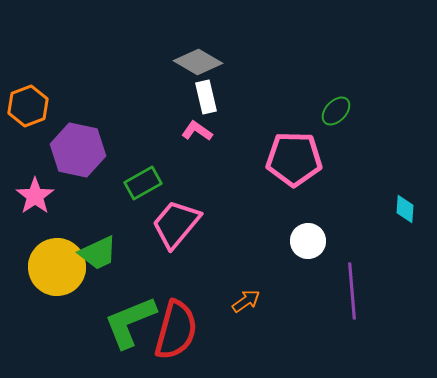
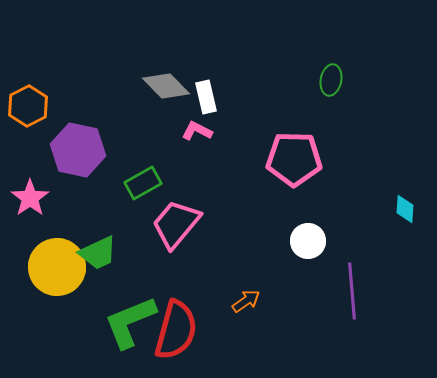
gray diamond: moved 32 px left, 24 px down; rotated 15 degrees clockwise
orange hexagon: rotated 6 degrees counterclockwise
green ellipse: moved 5 px left, 31 px up; rotated 32 degrees counterclockwise
pink L-shape: rotated 8 degrees counterclockwise
pink star: moved 5 px left, 2 px down
